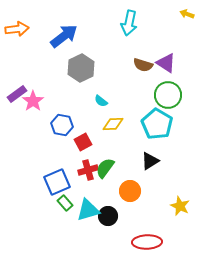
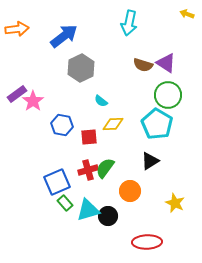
red square: moved 6 px right, 5 px up; rotated 24 degrees clockwise
yellow star: moved 5 px left, 3 px up
